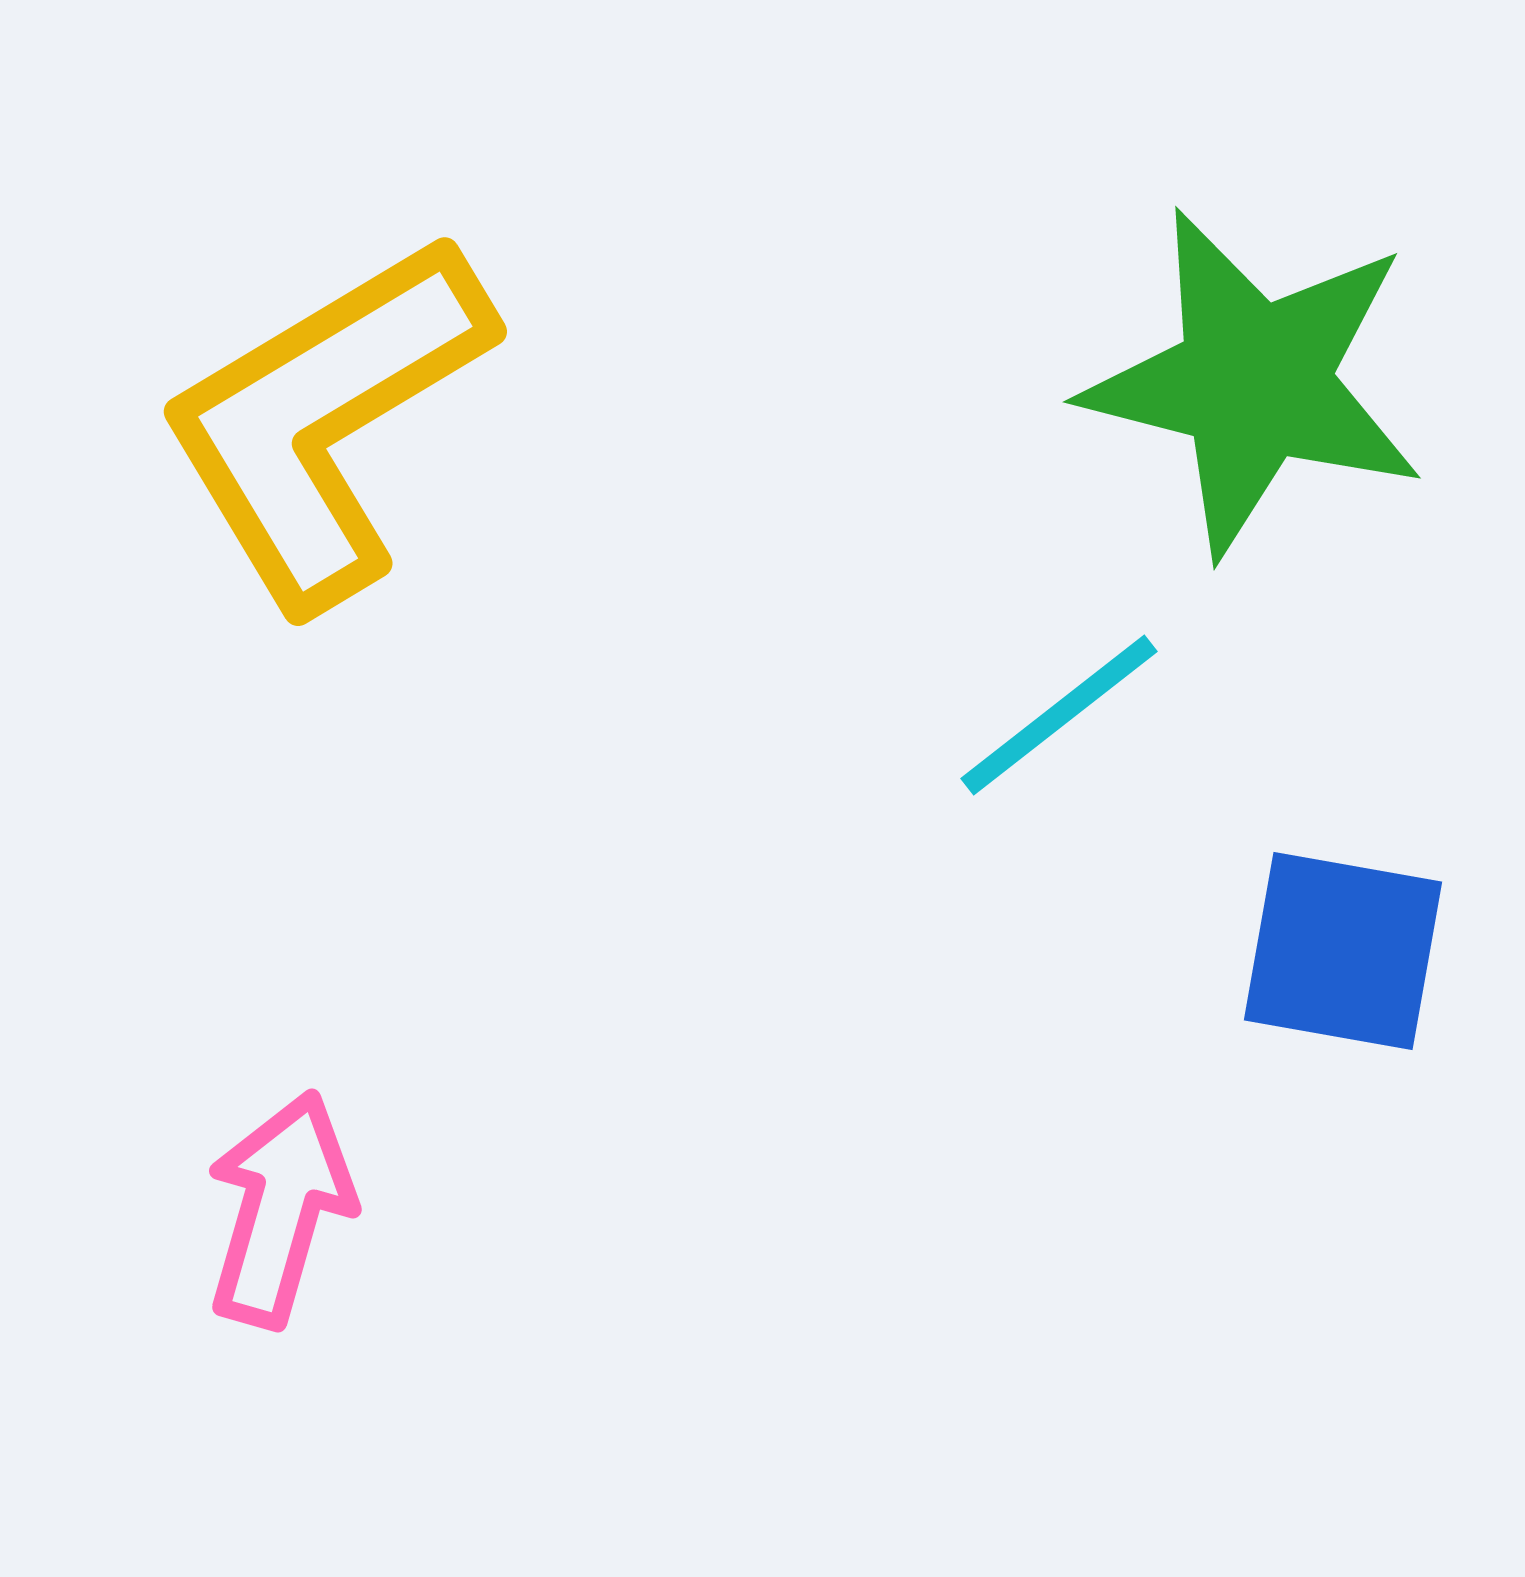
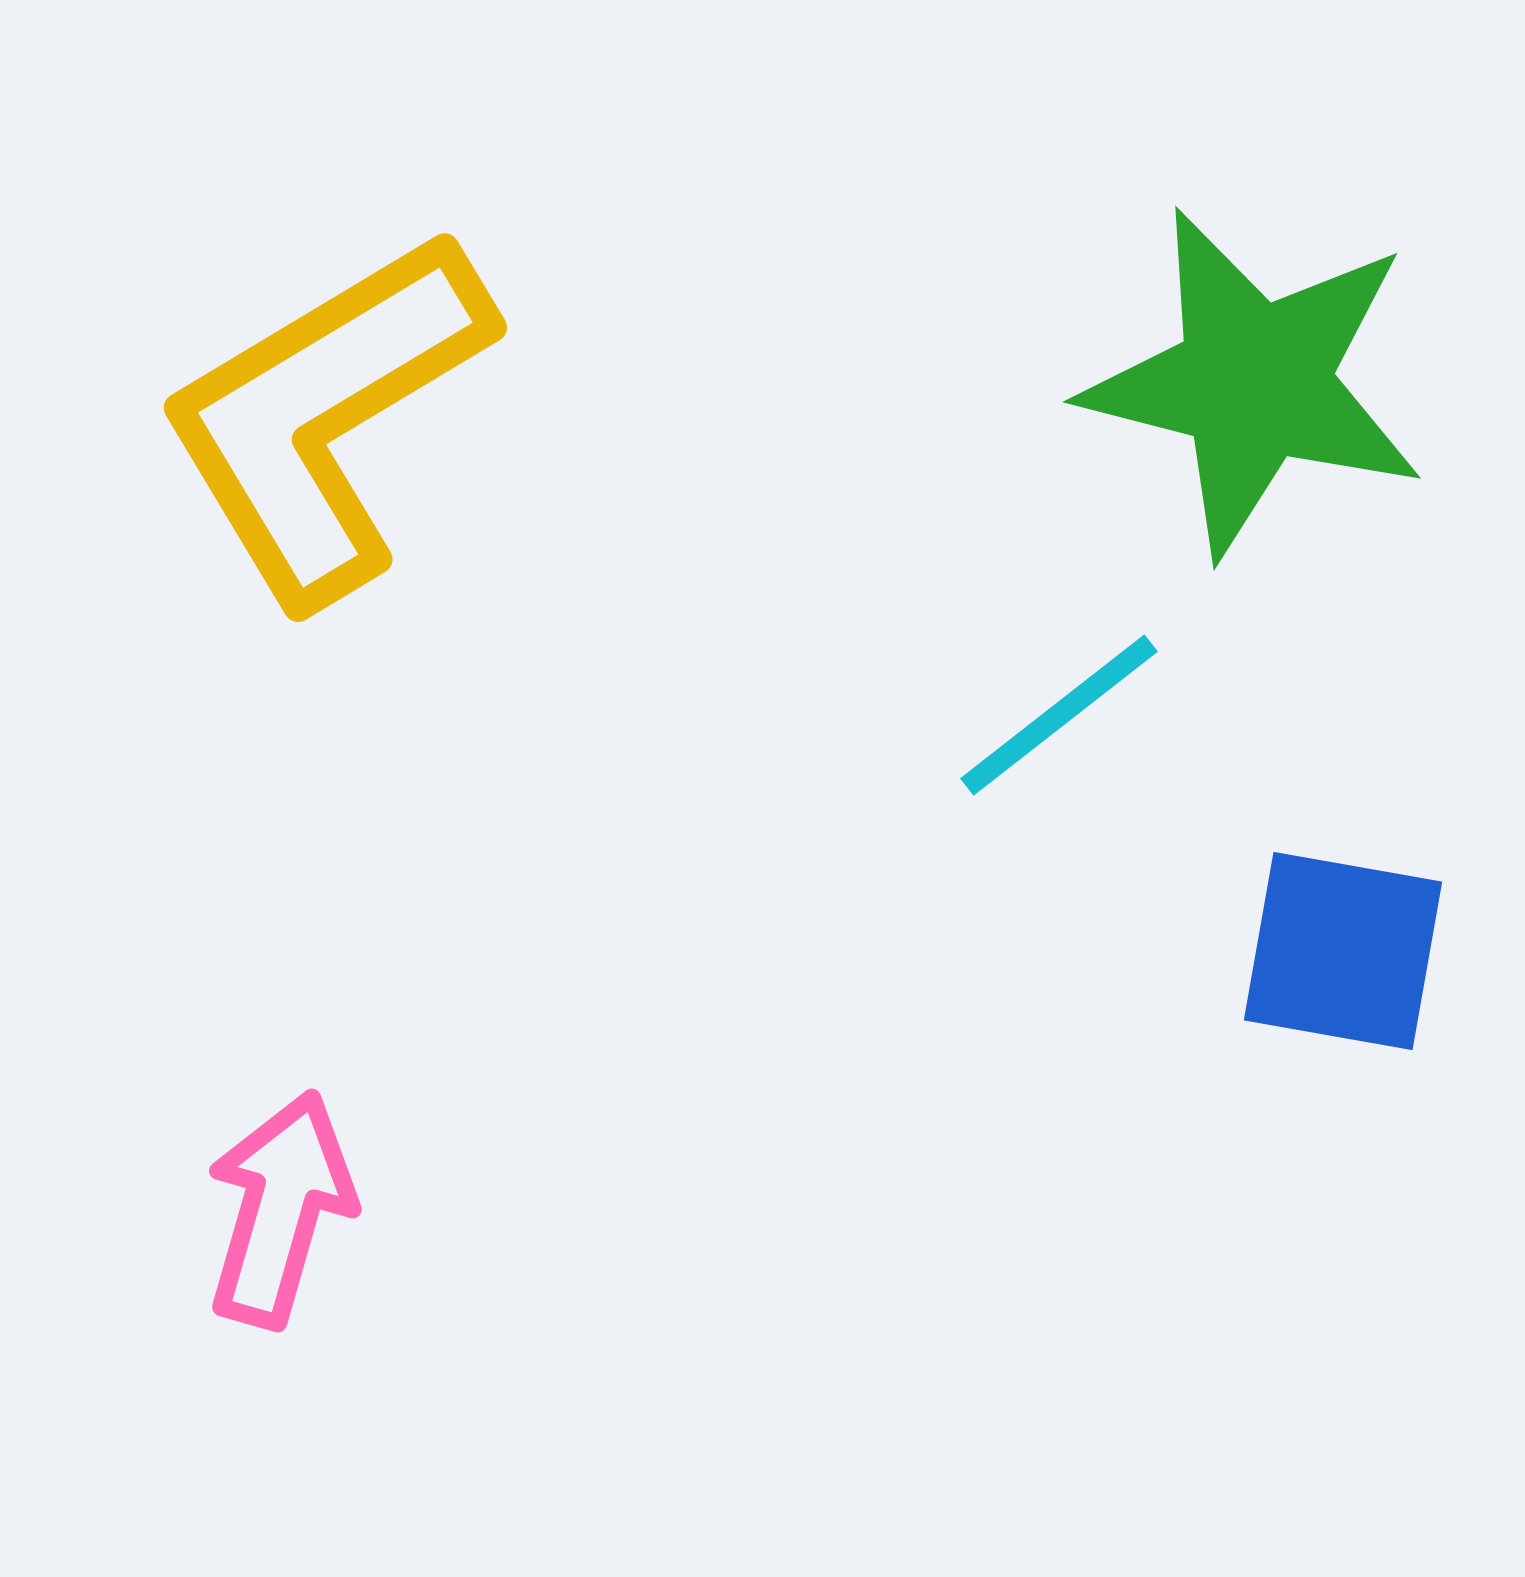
yellow L-shape: moved 4 px up
